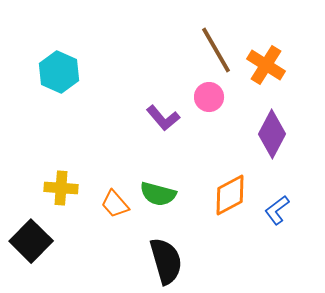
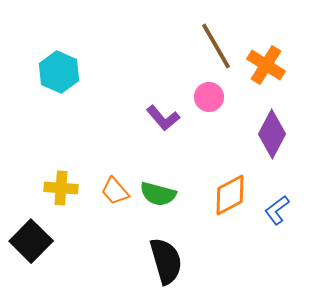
brown line: moved 4 px up
orange trapezoid: moved 13 px up
